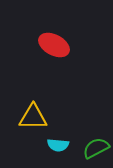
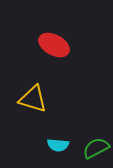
yellow triangle: moved 18 px up; rotated 16 degrees clockwise
